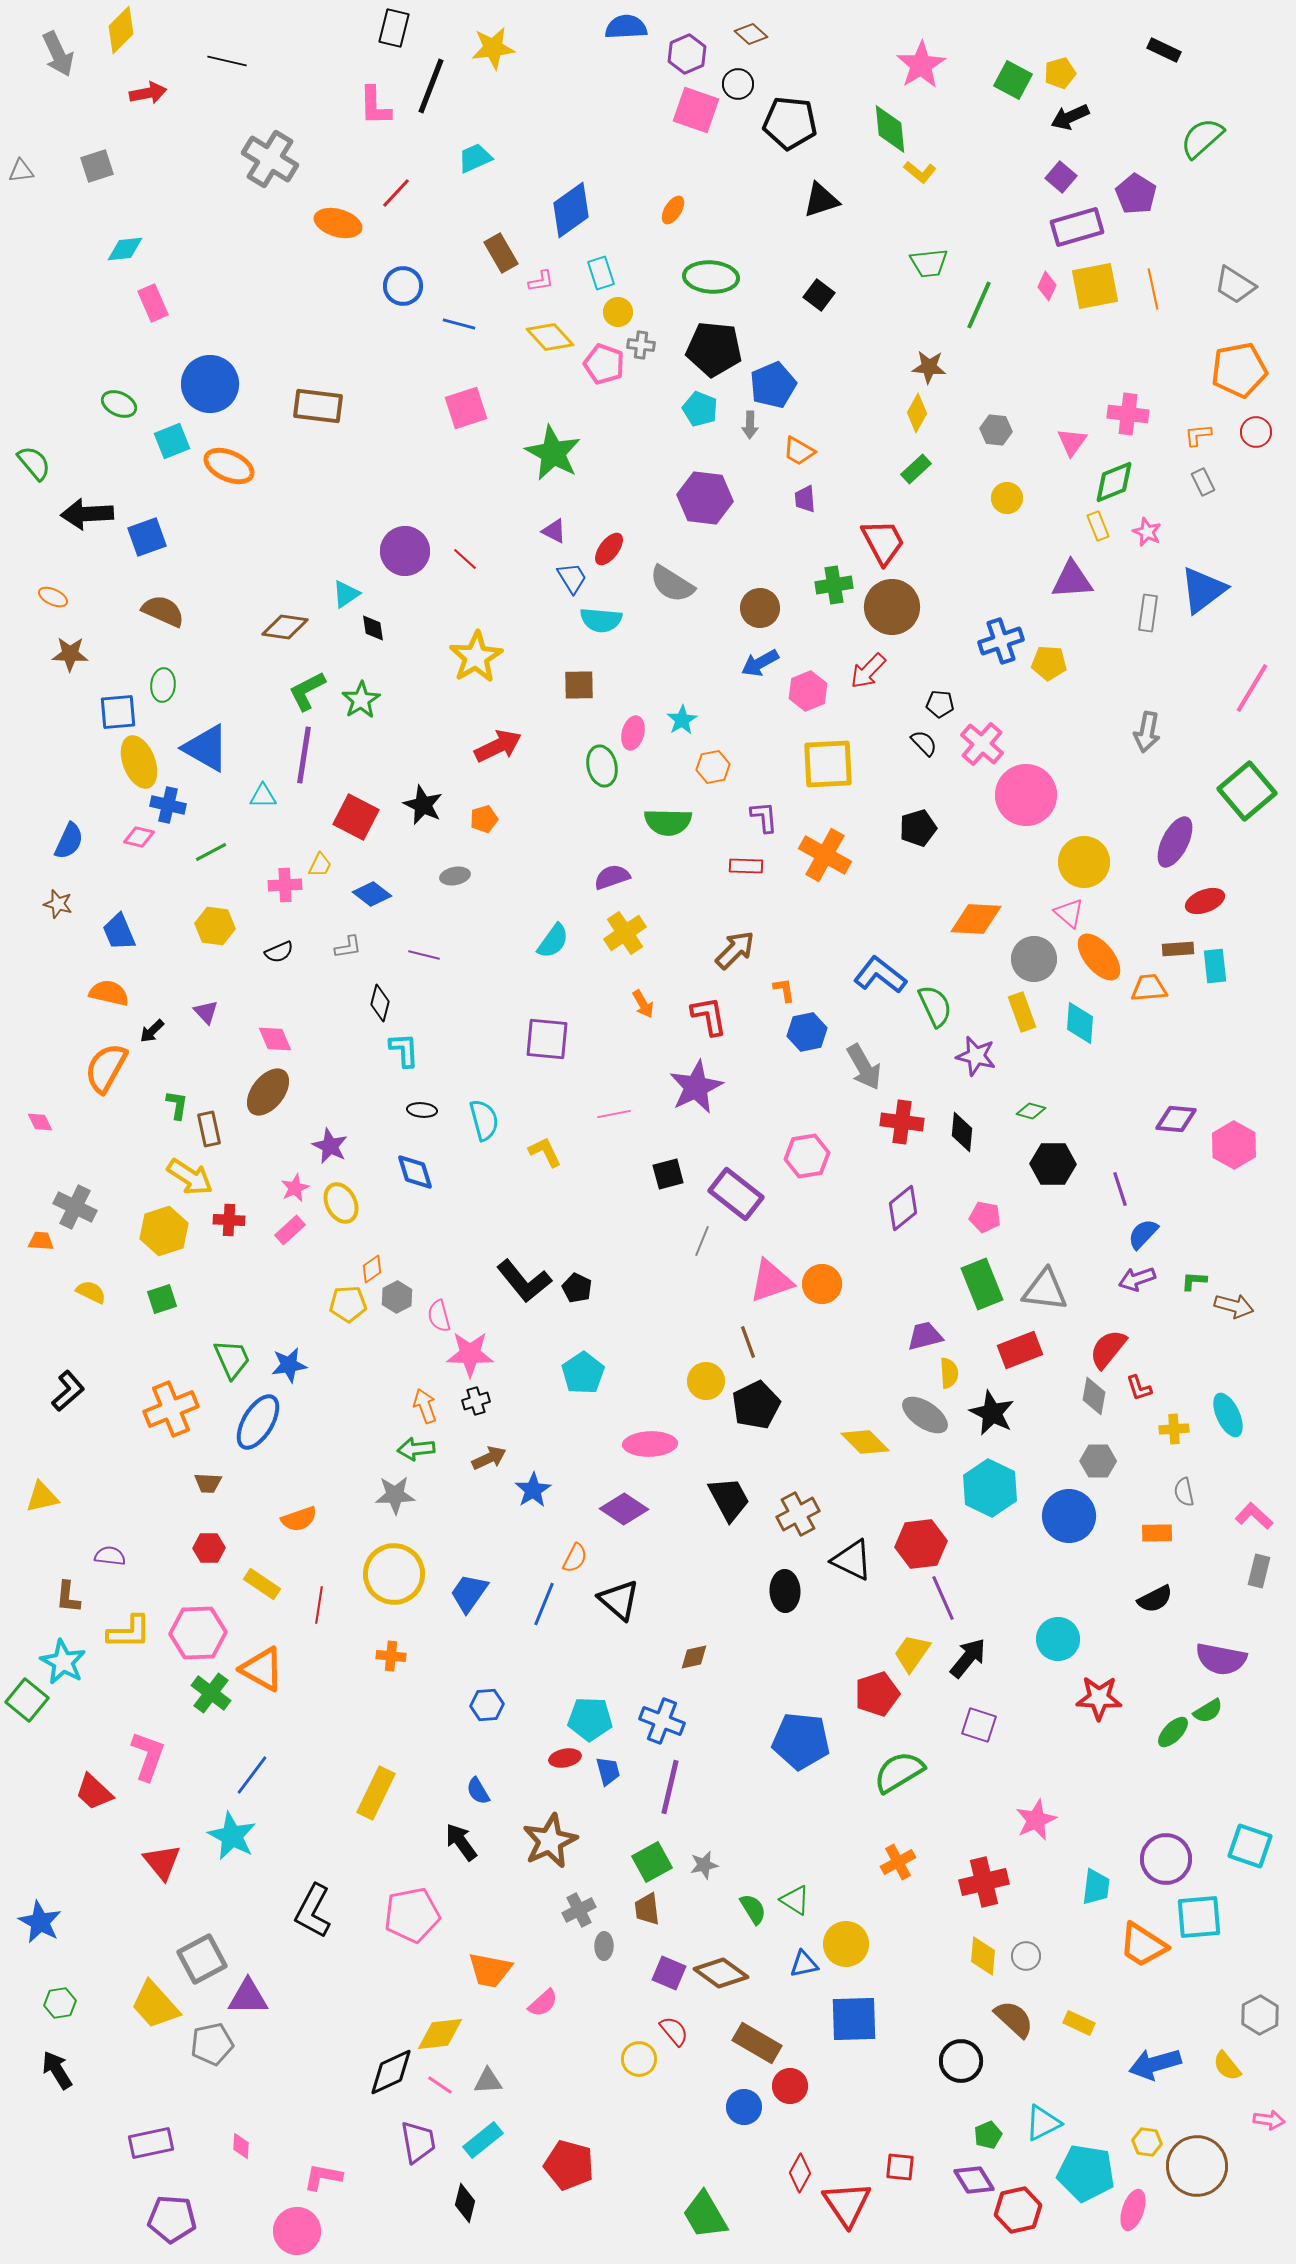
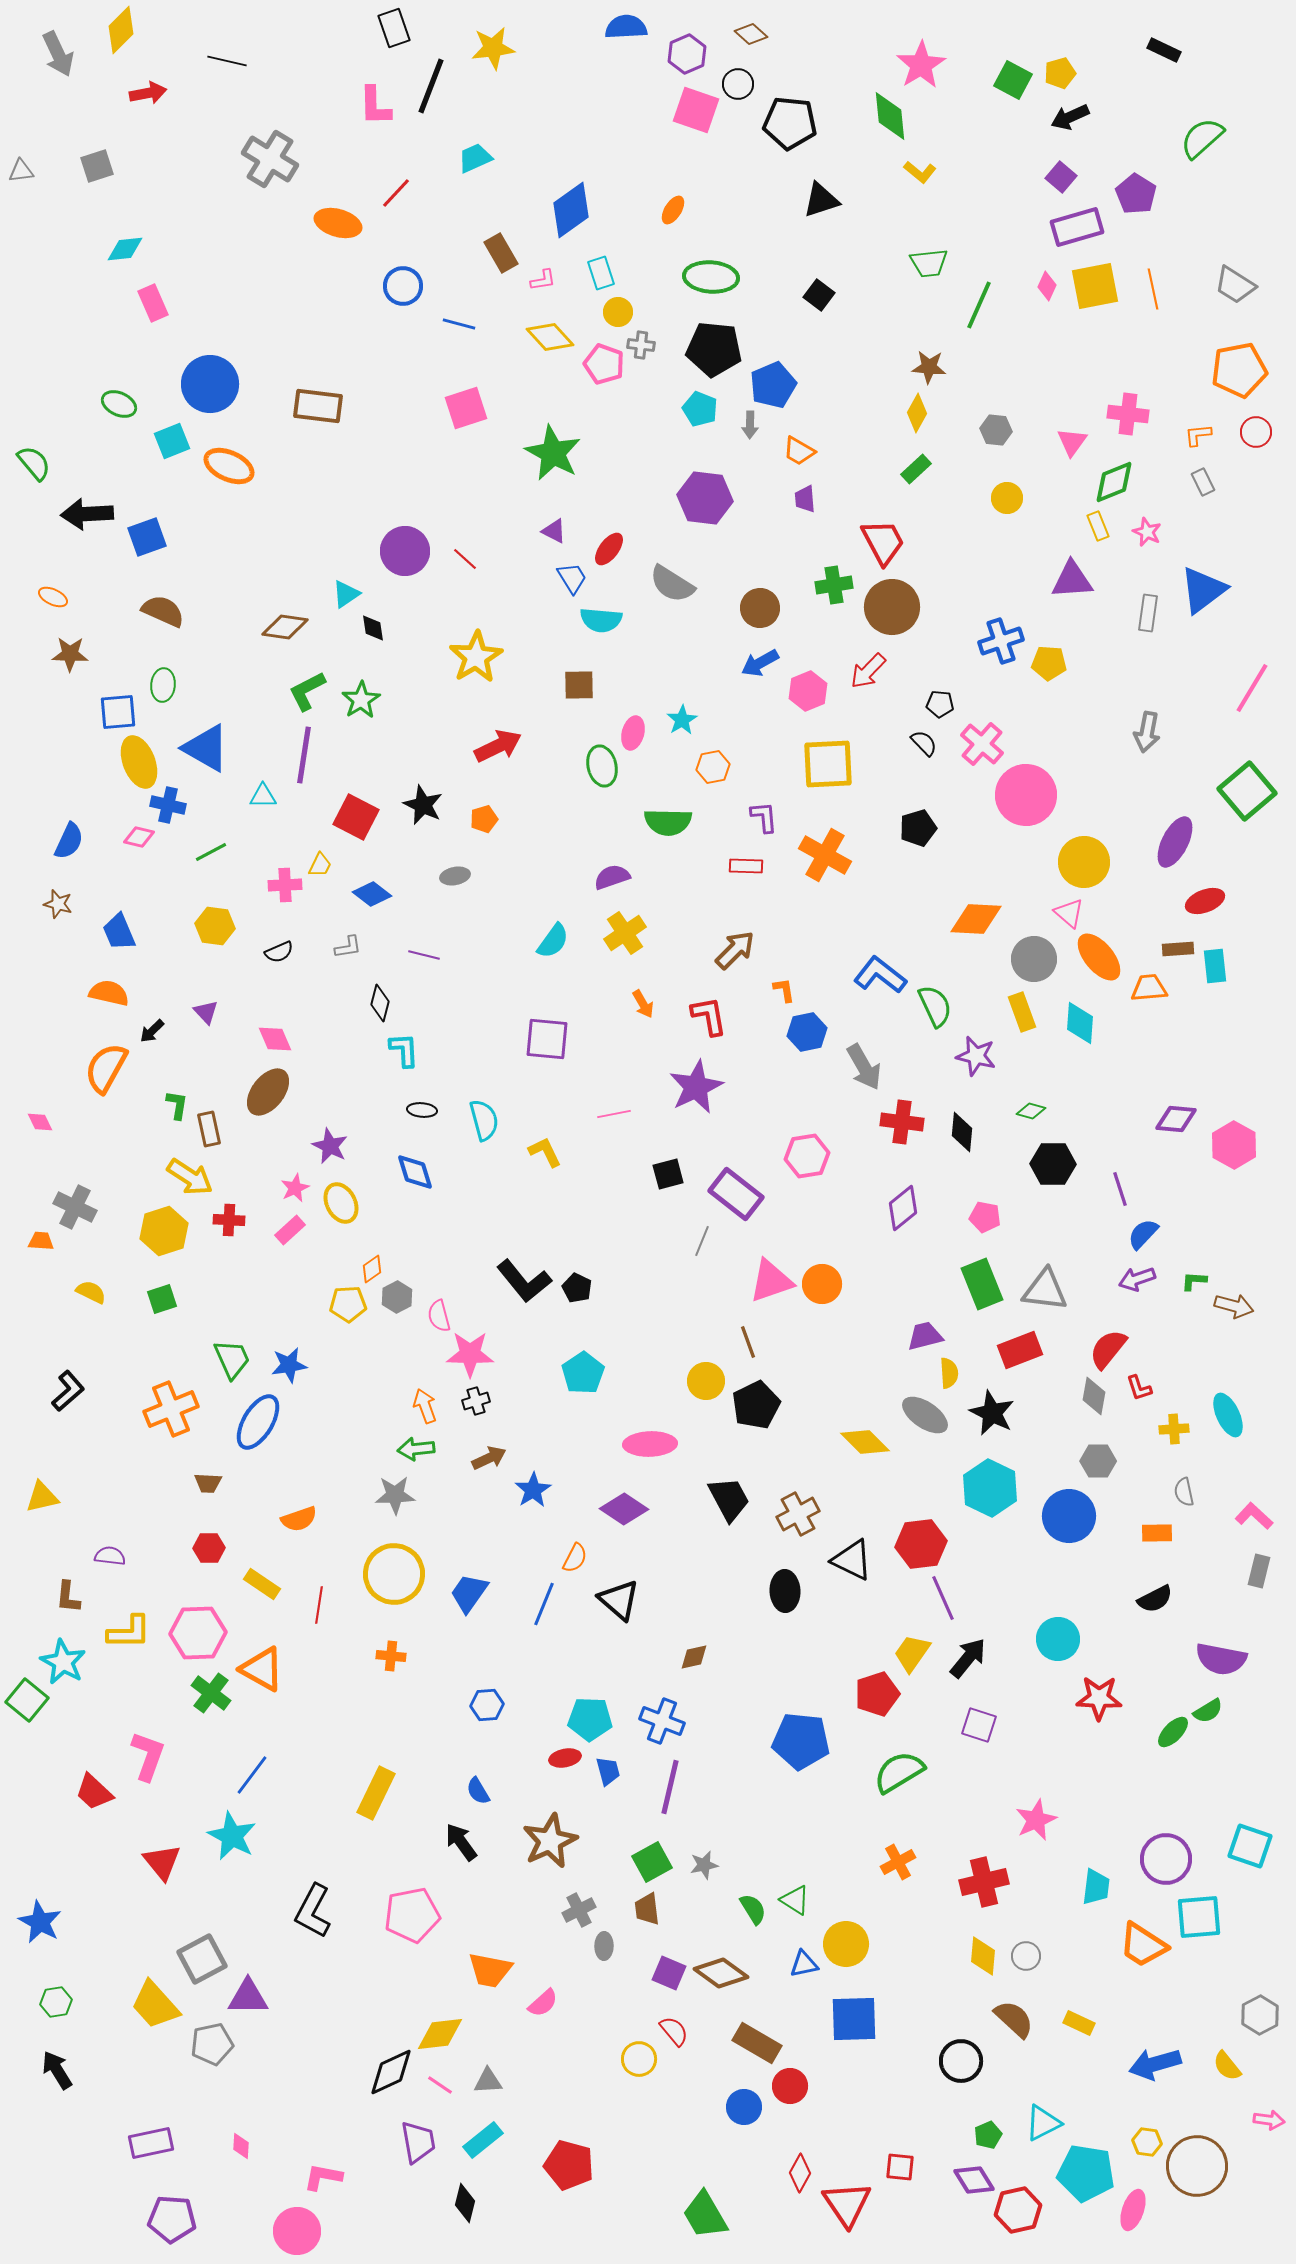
black rectangle at (394, 28): rotated 33 degrees counterclockwise
green diamond at (890, 129): moved 13 px up
pink L-shape at (541, 281): moved 2 px right, 1 px up
green hexagon at (60, 2003): moved 4 px left, 1 px up
